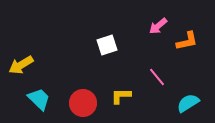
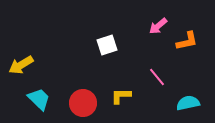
cyan semicircle: rotated 20 degrees clockwise
